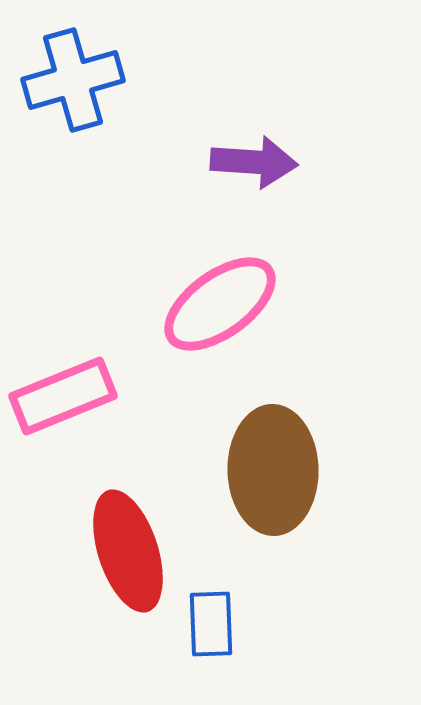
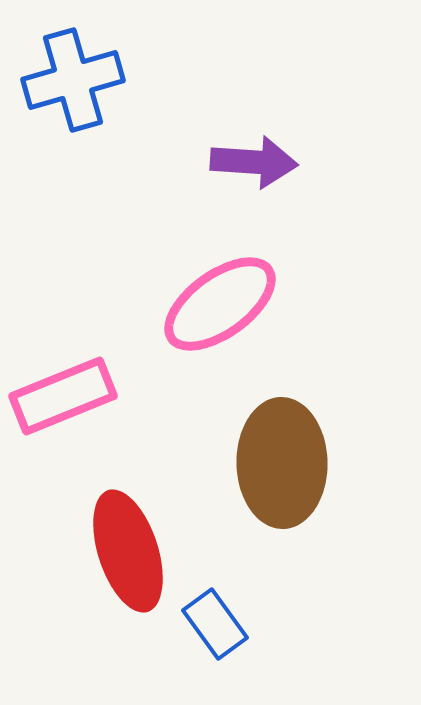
brown ellipse: moved 9 px right, 7 px up
blue rectangle: moved 4 px right; rotated 34 degrees counterclockwise
